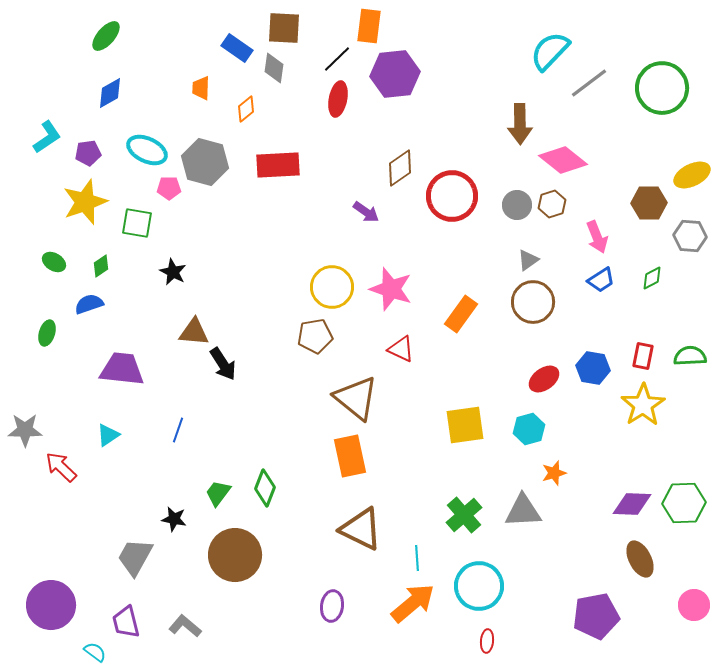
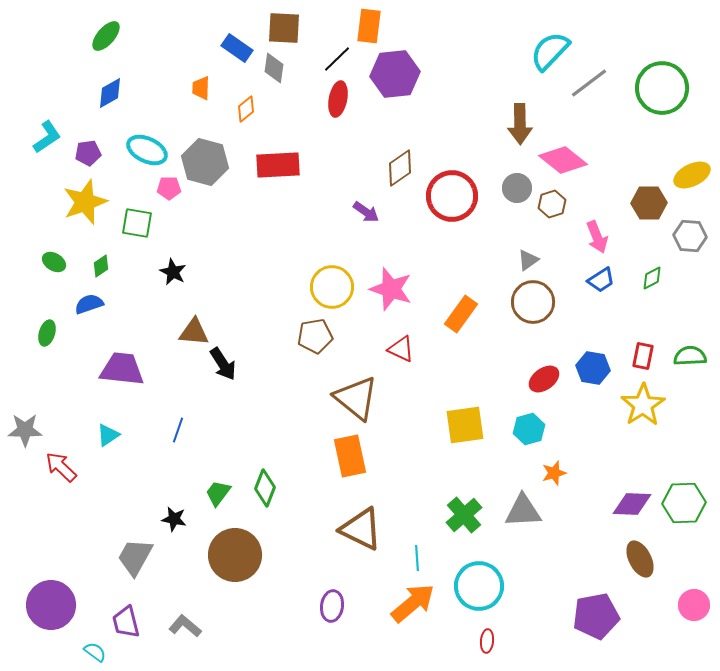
gray circle at (517, 205): moved 17 px up
